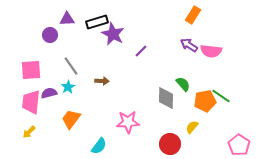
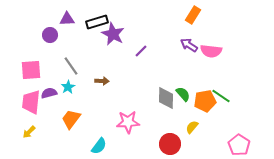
green semicircle: moved 10 px down
